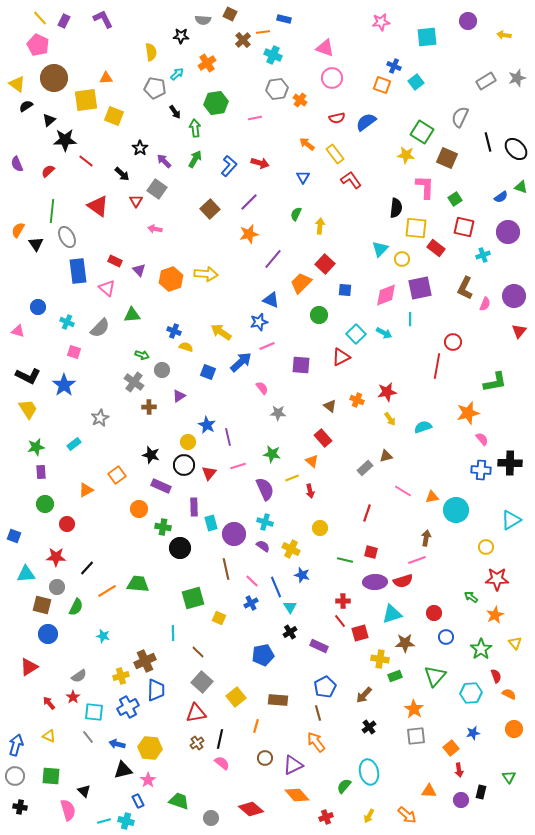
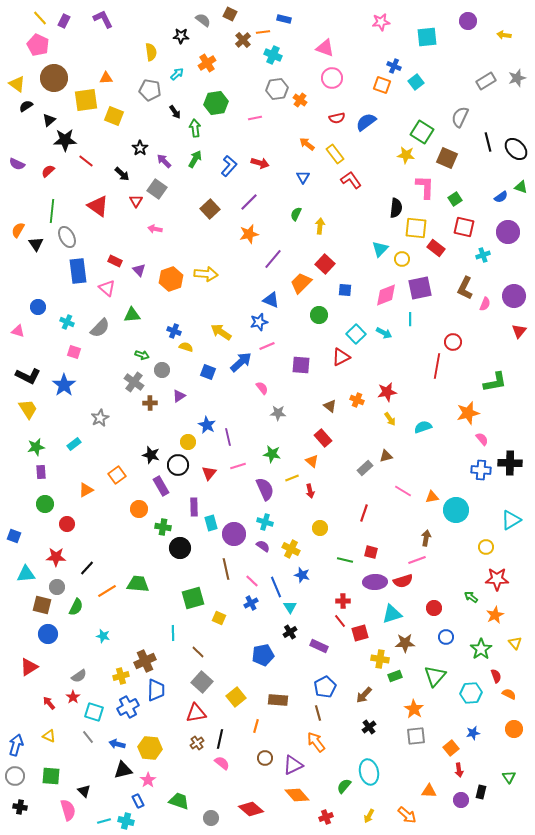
gray semicircle at (203, 20): rotated 147 degrees counterclockwise
gray pentagon at (155, 88): moved 5 px left, 2 px down
purple semicircle at (17, 164): rotated 42 degrees counterclockwise
brown cross at (149, 407): moved 1 px right, 4 px up
black circle at (184, 465): moved 6 px left
purple rectangle at (161, 486): rotated 36 degrees clockwise
red line at (367, 513): moved 3 px left
red circle at (434, 613): moved 5 px up
cyan square at (94, 712): rotated 12 degrees clockwise
